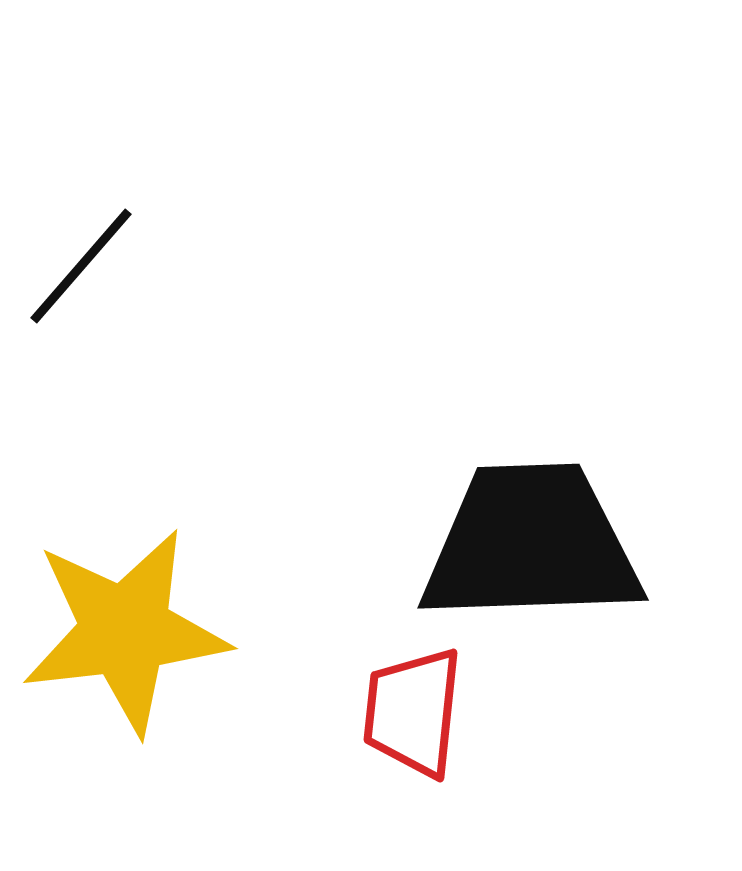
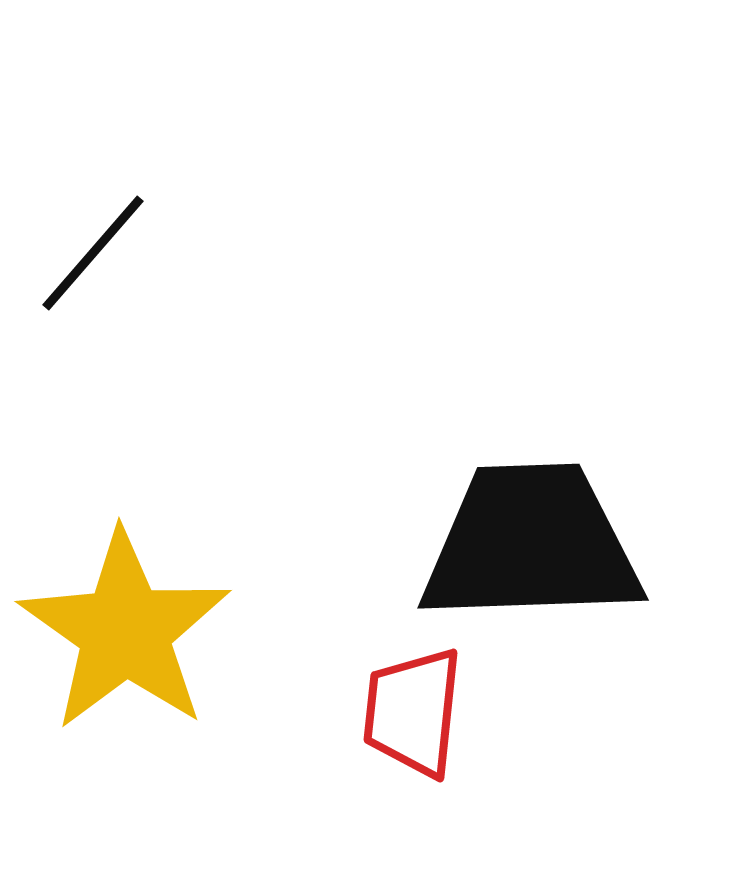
black line: moved 12 px right, 13 px up
yellow star: rotated 30 degrees counterclockwise
